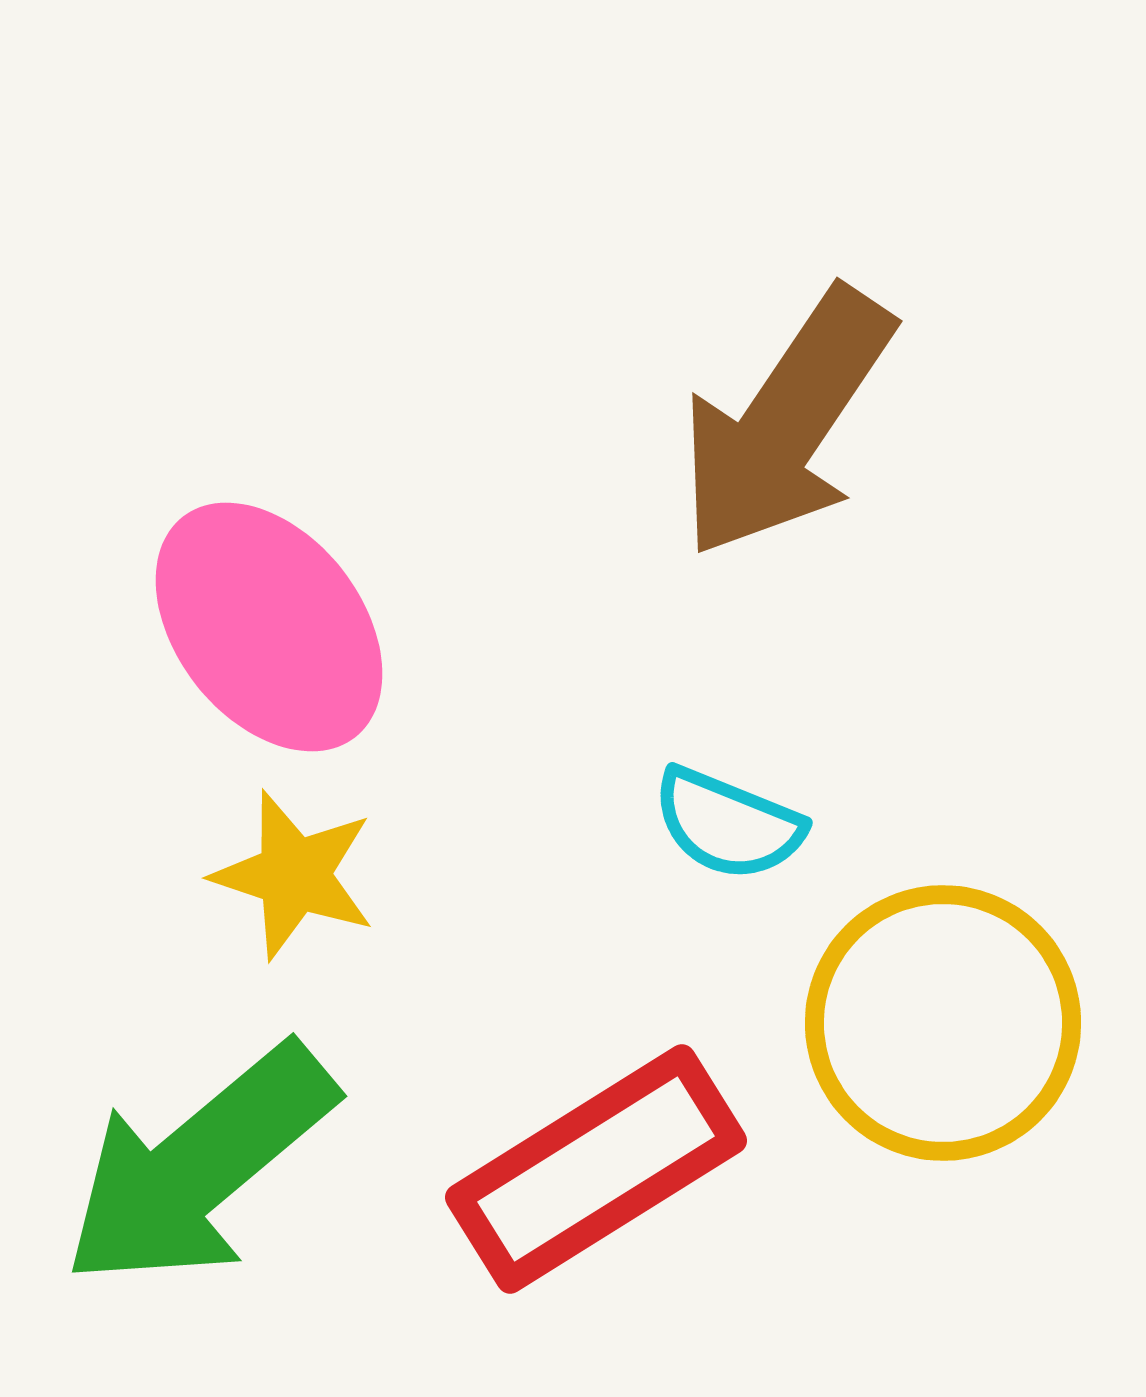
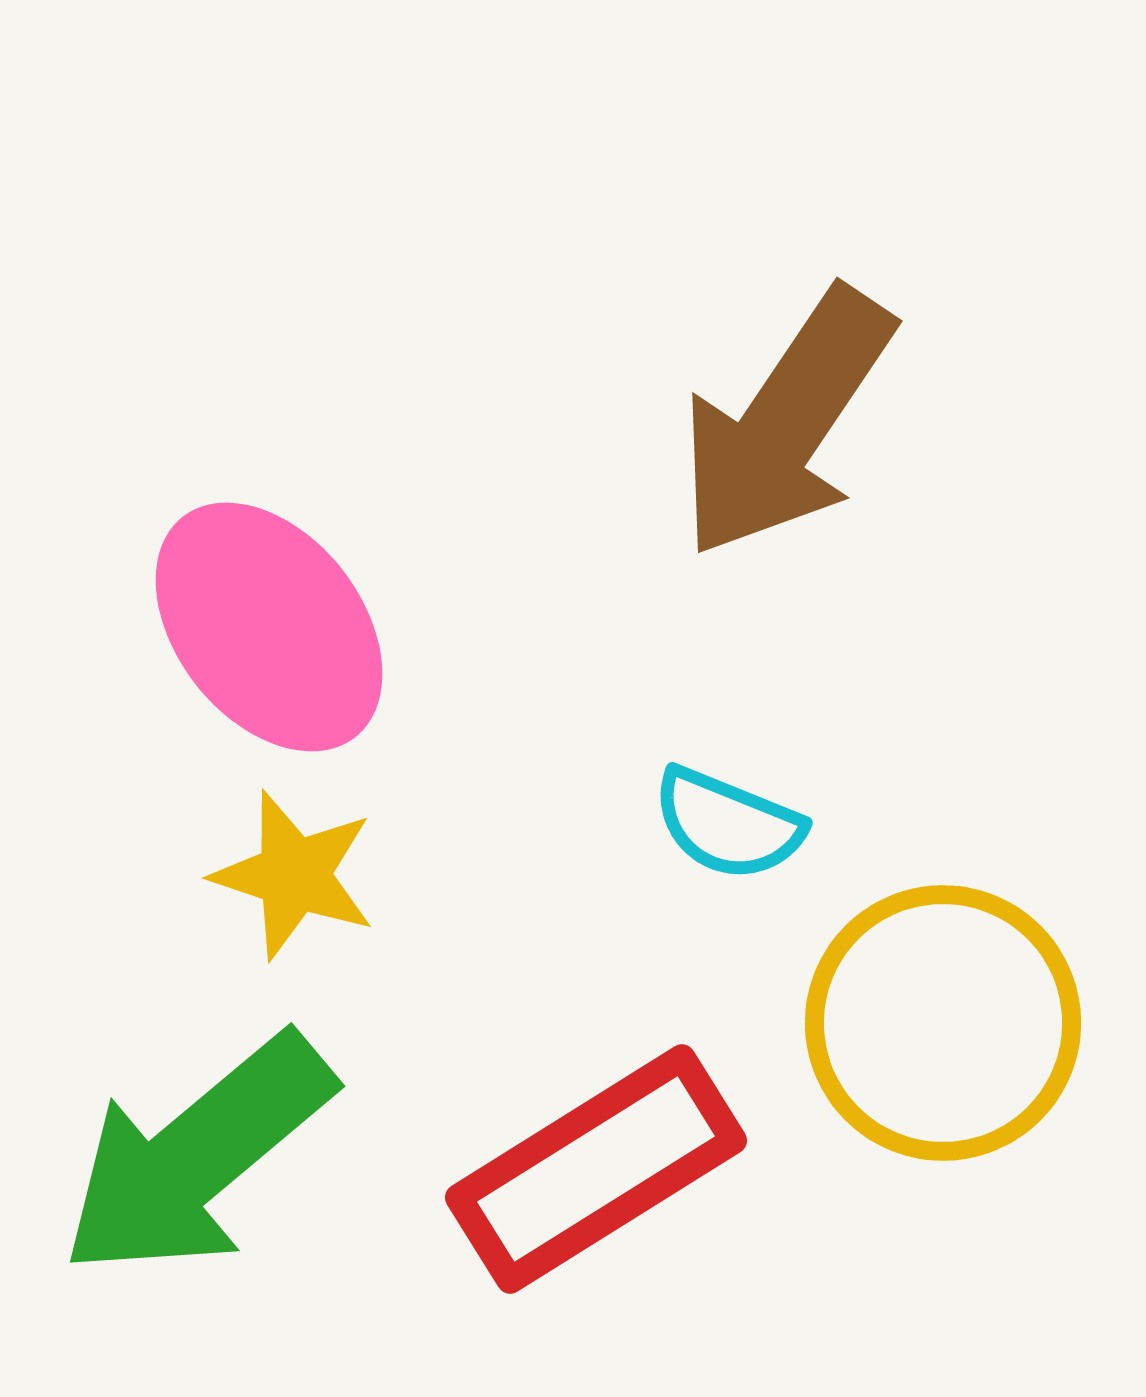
green arrow: moved 2 px left, 10 px up
